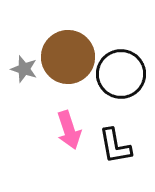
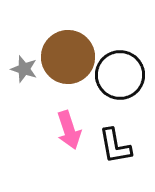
black circle: moved 1 px left, 1 px down
